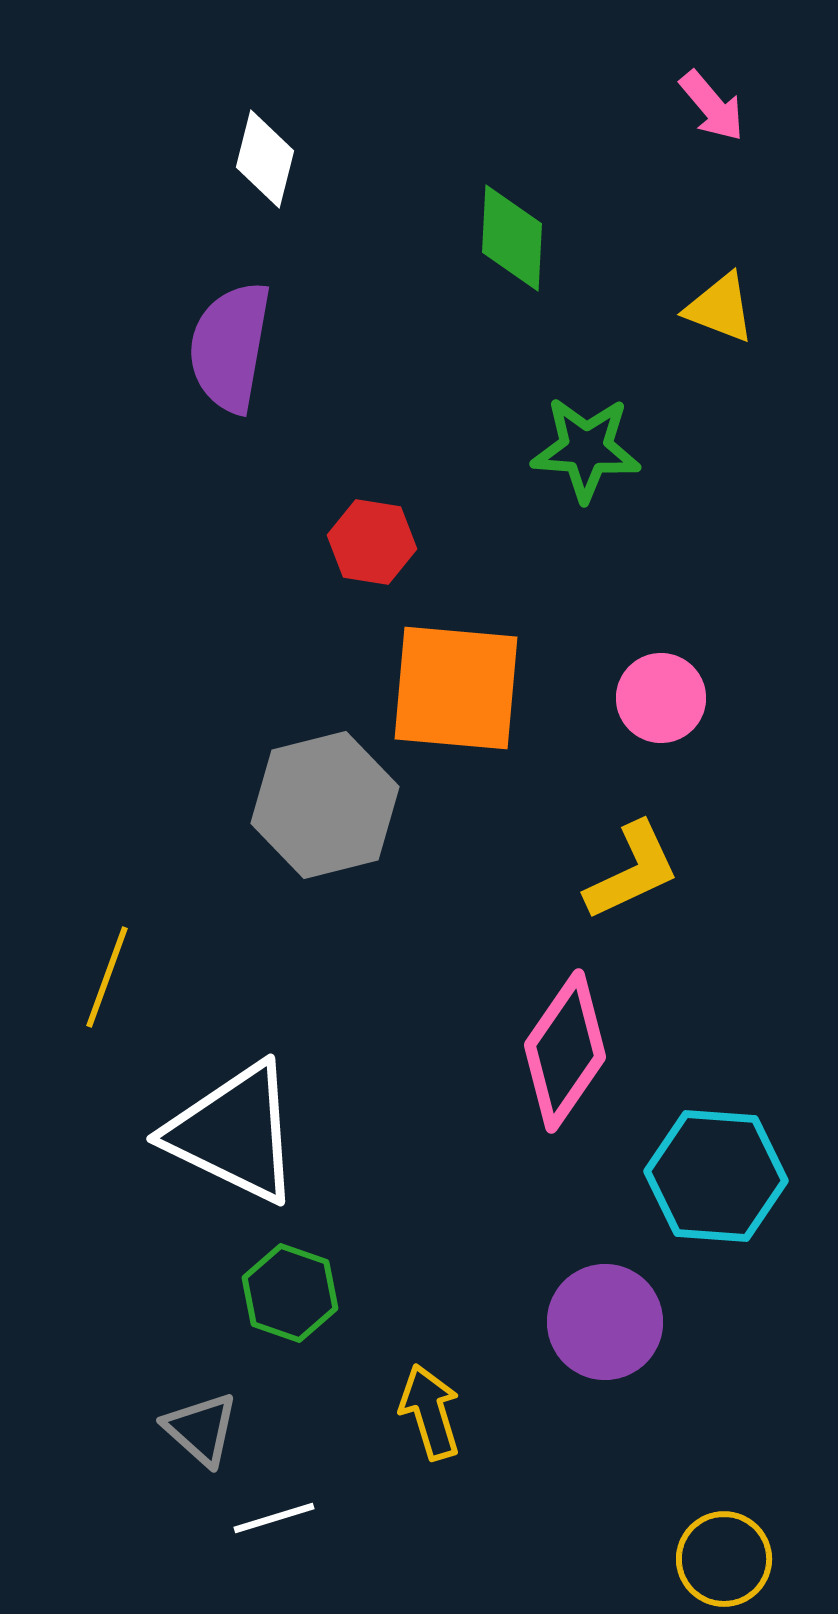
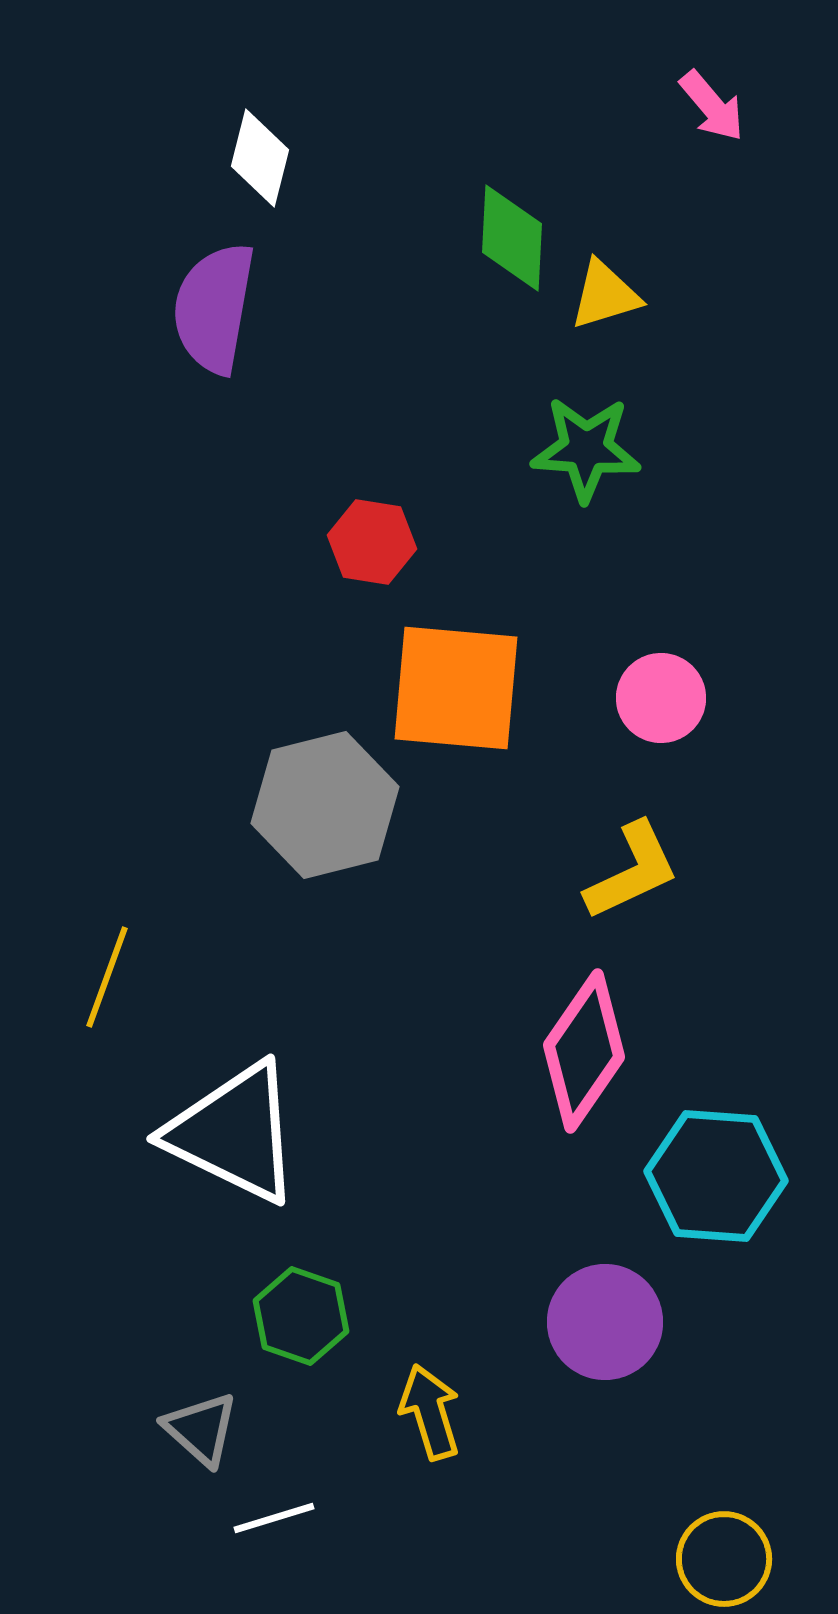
white diamond: moved 5 px left, 1 px up
yellow triangle: moved 115 px left, 13 px up; rotated 38 degrees counterclockwise
purple semicircle: moved 16 px left, 39 px up
pink diamond: moved 19 px right
green hexagon: moved 11 px right, 23 px down
